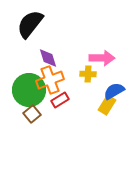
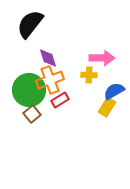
yellow cross: moved 1 px right, 1 px down
yellow rectangle: moved 2 px down
